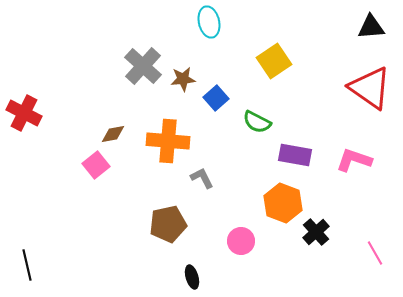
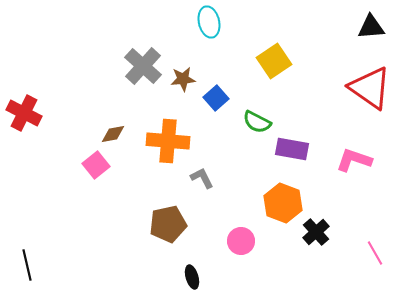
purple rectangle: moved 3 px left, 6 px up
